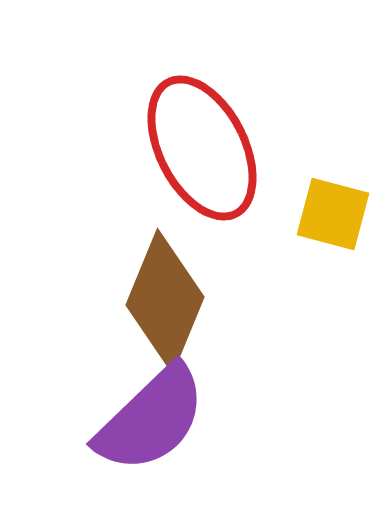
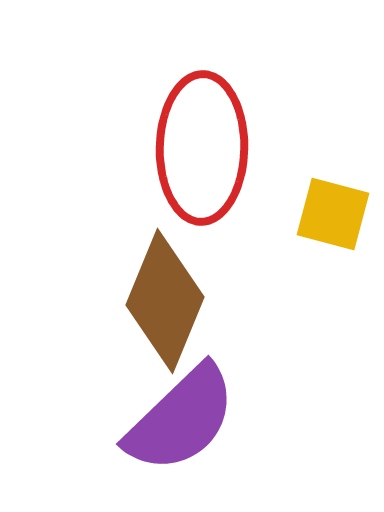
red ellipse: rotated 28 degrees clockwise
purple semicircle: moved 30 px right
